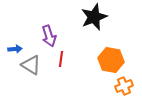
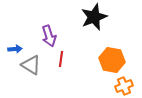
orange hexagon: moved 1 px right
